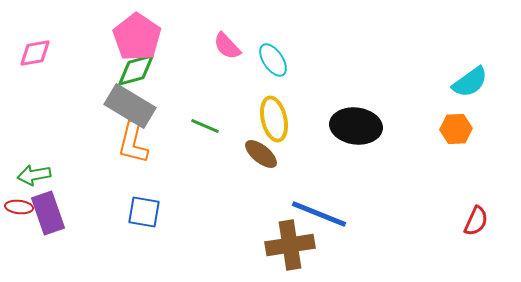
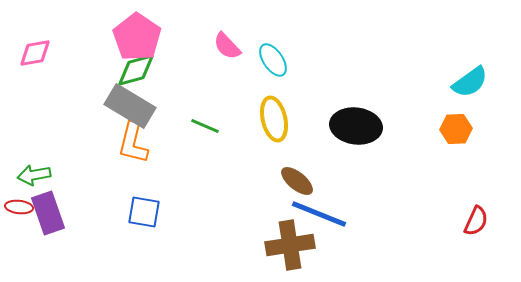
brown ellipse: moved 36 px right, 27 px down
